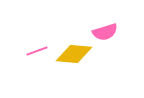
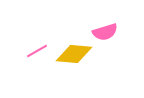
pink line: rotated 10 degrees counterclockwise
